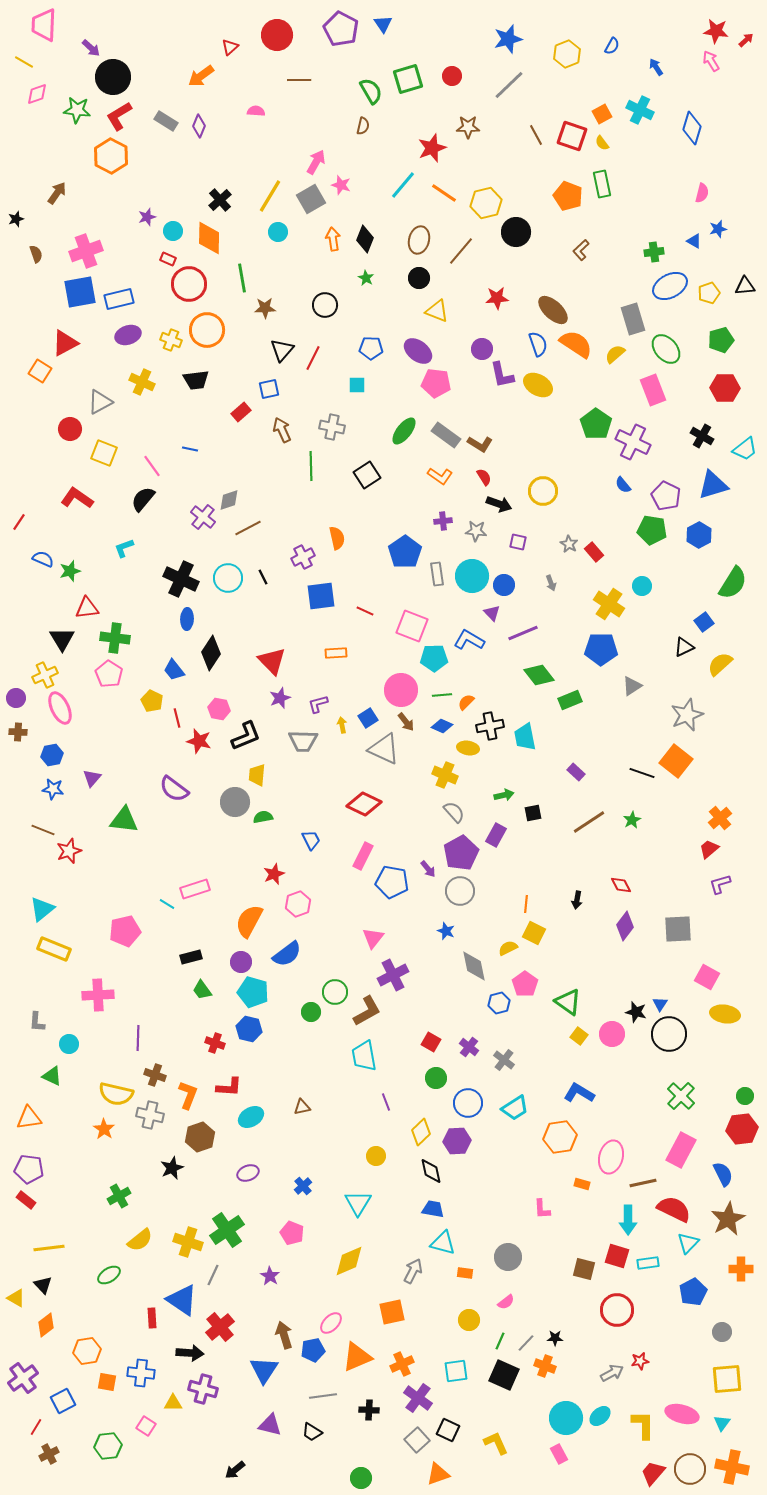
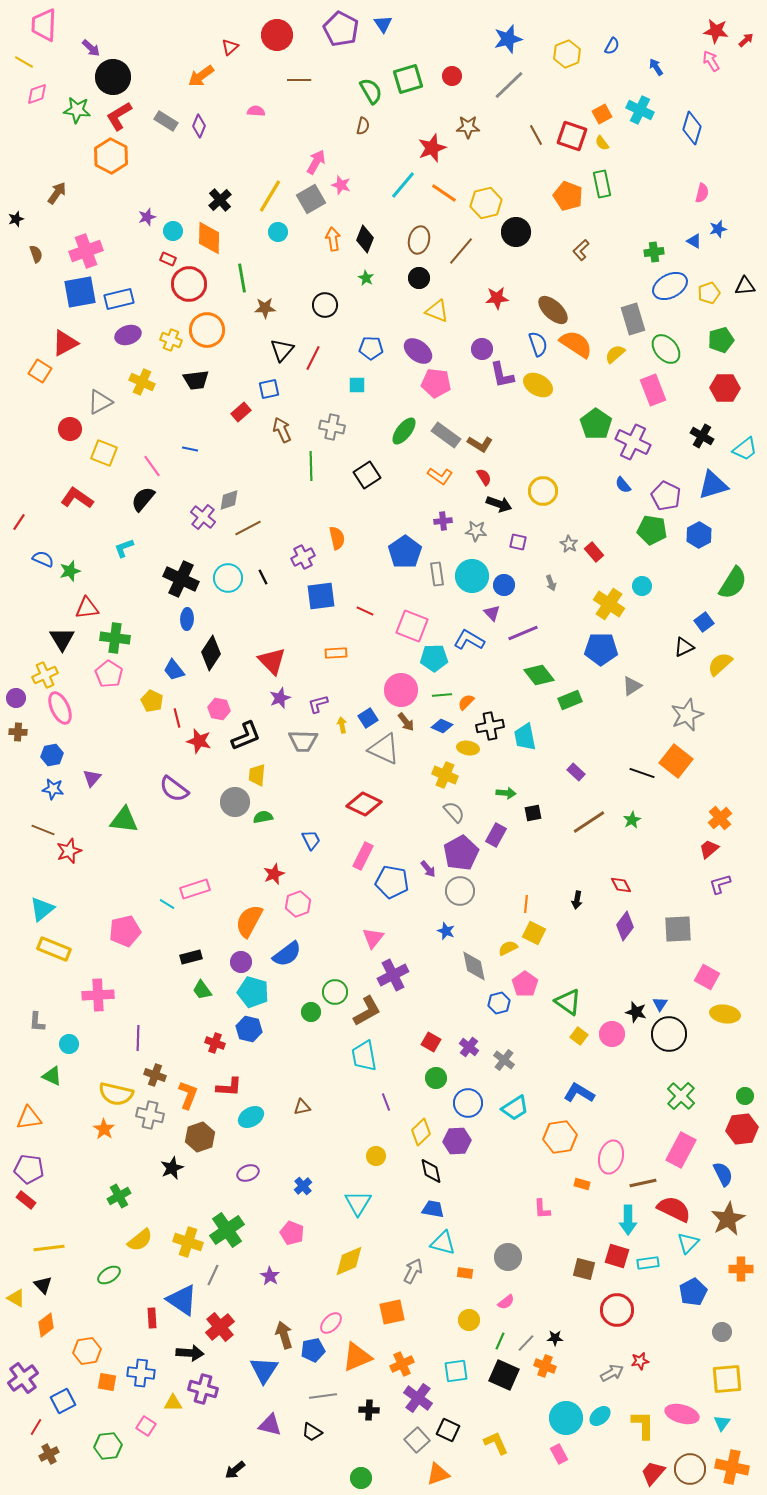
green arrow at (504, 795): moved 2 px right, 2 px up; rotated 18 degrees clockwise
